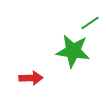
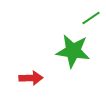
green line: moved 1 px right, 5 px up
